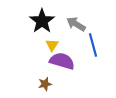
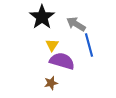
black star: moved 4 px up
blue line: moved 4 px left
brown star: moved 6 px right, 1 px up
